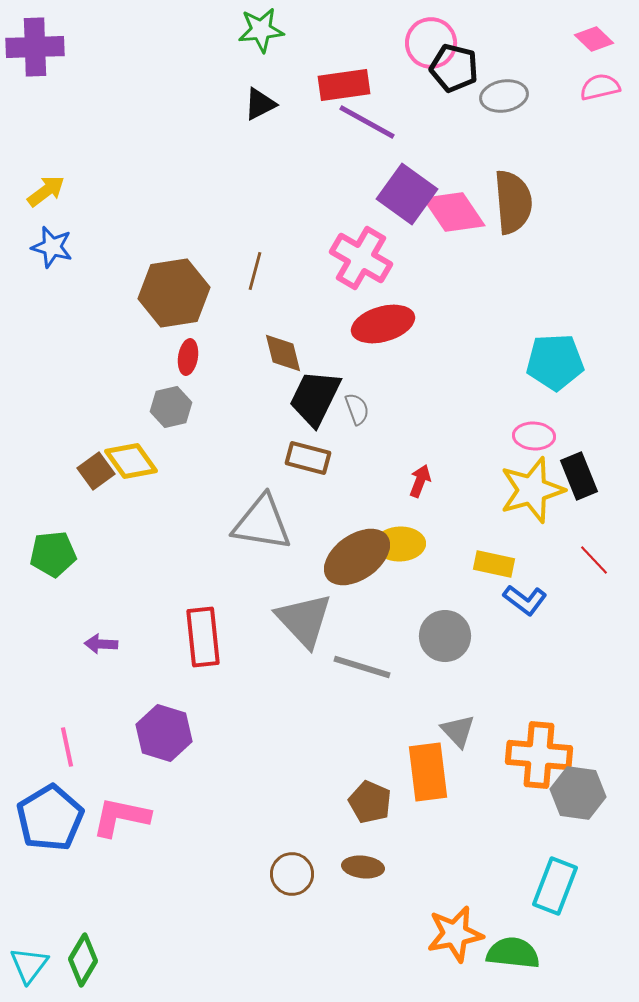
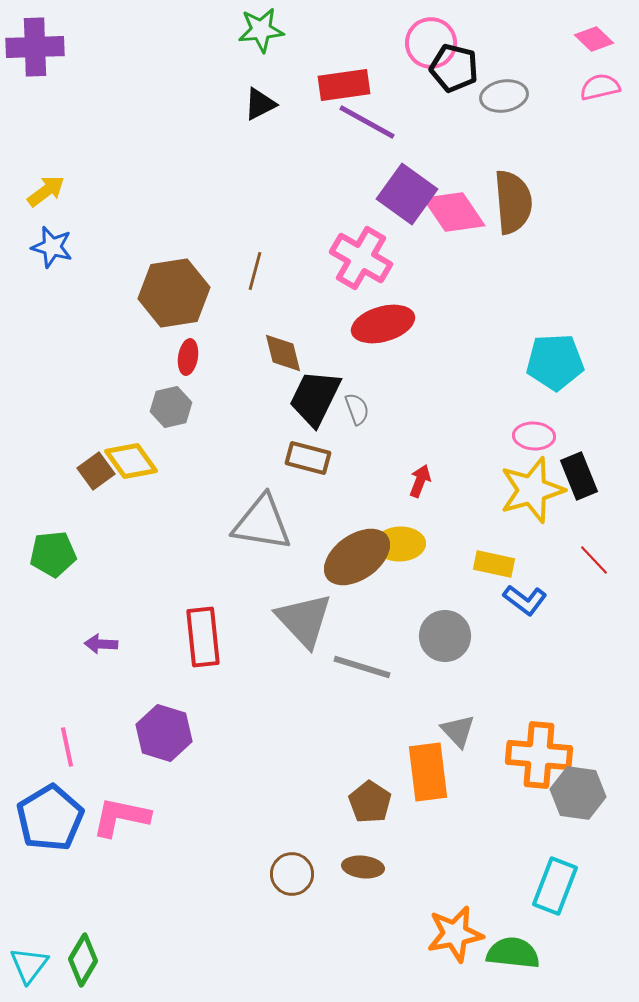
brown pentagon at (370, 802): rotated 9 degrees clockwise
